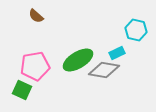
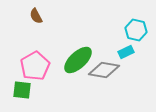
brown semicircle: rotated 21 degrees clockwise
cyan rectangle: moved 9 px right, 1 px up
green ellipse: rotated 12 degrees counterclockwise
pink pentagon: rotated 20 degrees counterclockwise
green square: rotated 18 degrees counterclockwise
